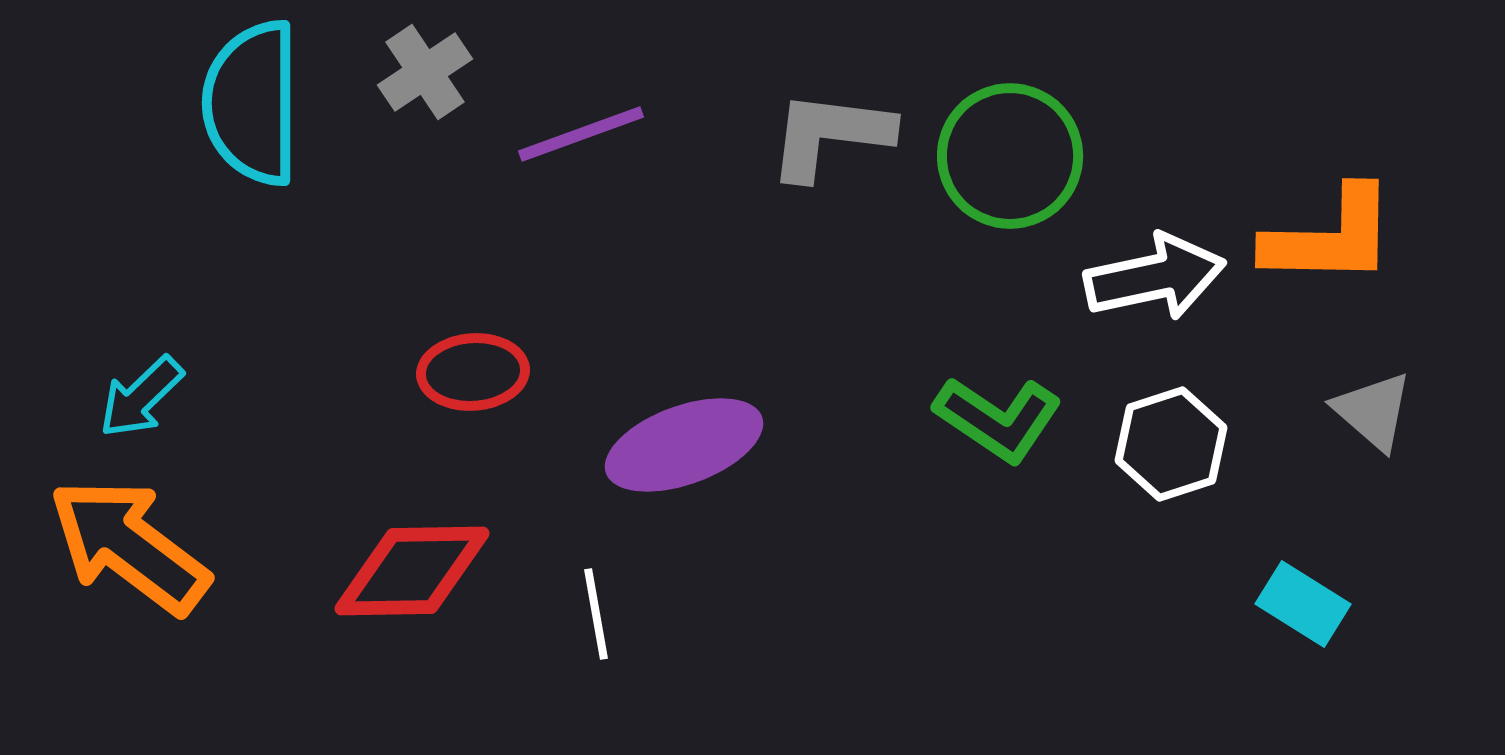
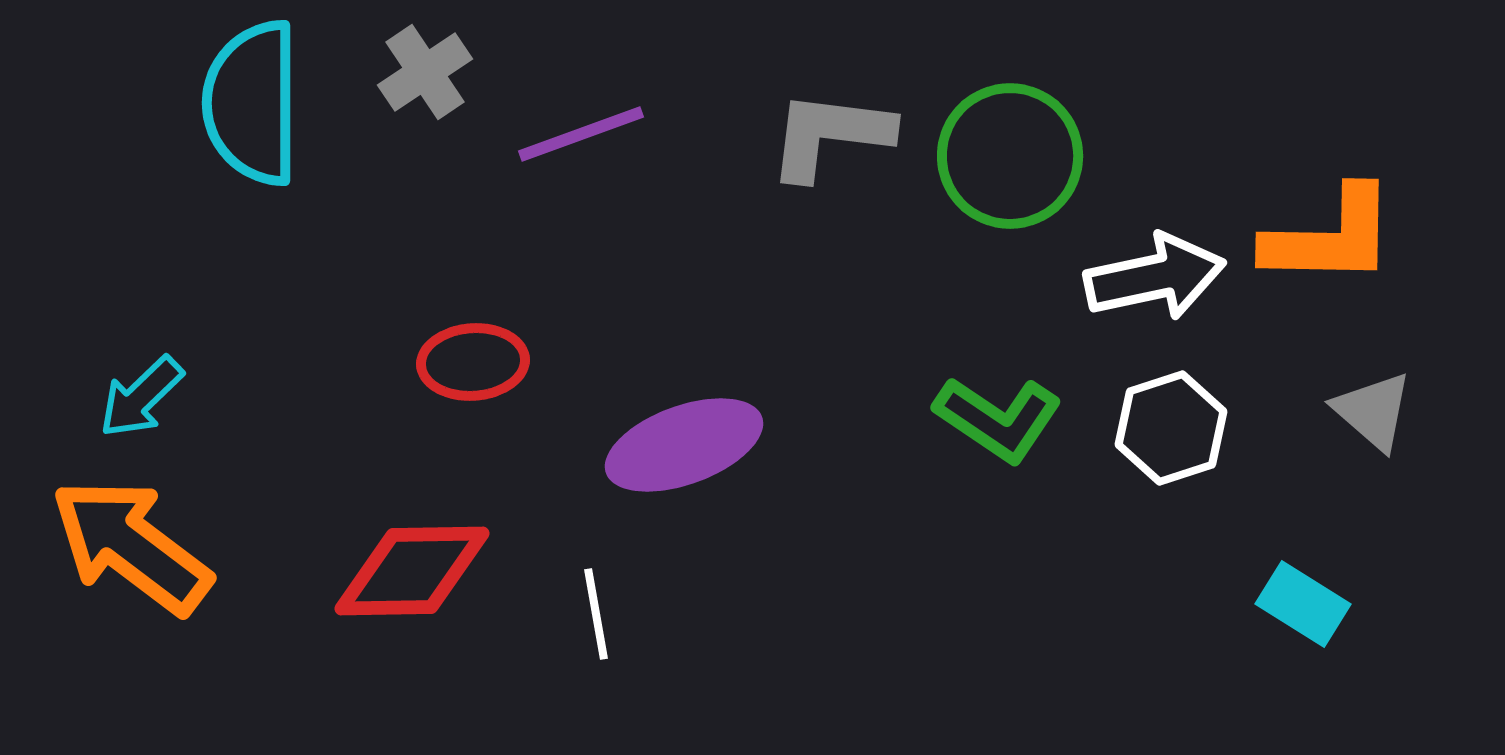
red ellipse: moved 10 px up
white hexagon: moved 16 px up
orange arrow: moved 2 px right
